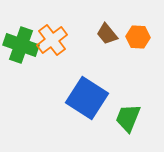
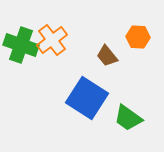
brown trapezoid: moved 22 px down
green trapezoid: rotated 76 degrees counterclockwise
